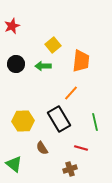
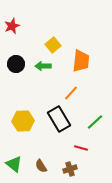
green line: rotated 60 degrees clockwise
brown semicircle: moved 1 px left, 18 px down
